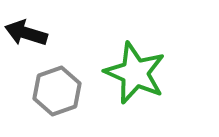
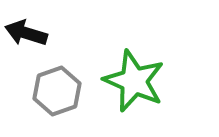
green star: moved 1 px left, 8 px down
